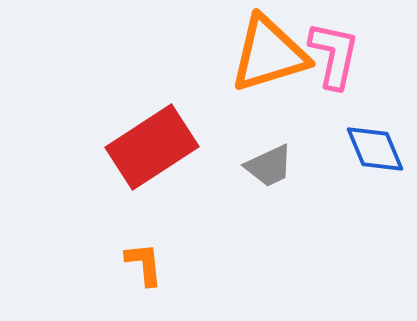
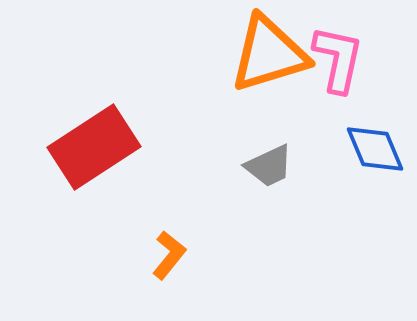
pink L-shape: moved 4 px right, 4 px down
red rectangle: moved 58 px left
orange L-shape: moved 25 px right, 9 px up; rotated 45 degrees clockwise
